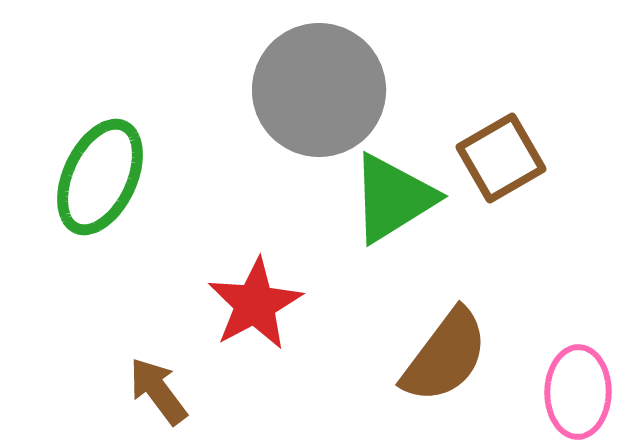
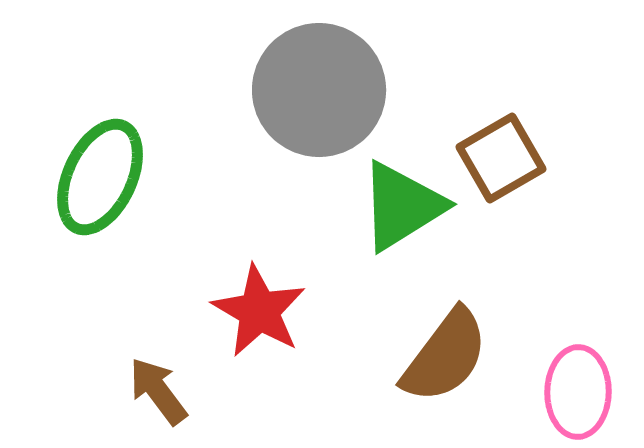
green triangle: moved 9 px right, 8 px down
red star: moved 4 px right, 7 px down; rotated 14 degrees counterclockwise
